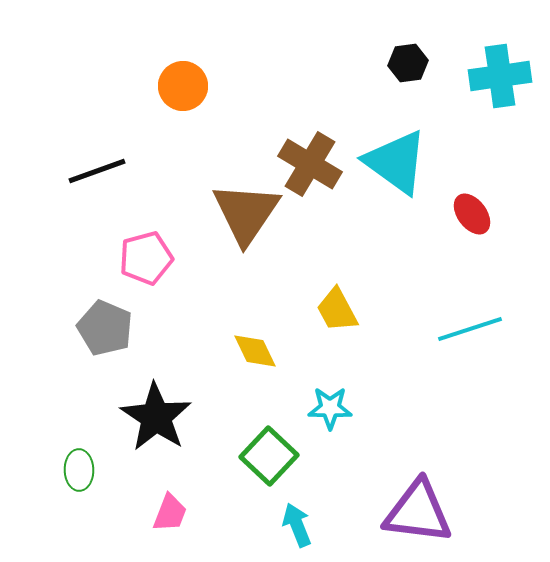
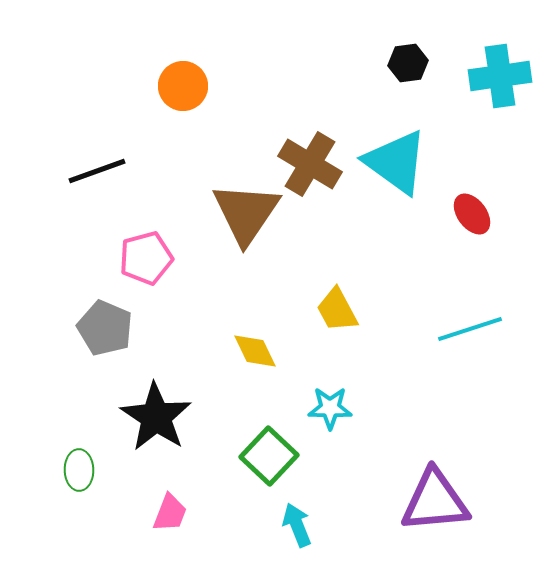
purple triangle: moved 17 px right, 11 px up; rotated 12 degrees counterclockwise
